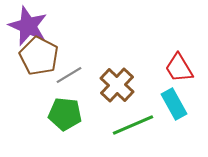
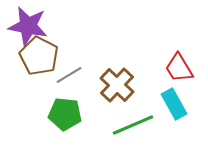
purple star: rotated 12 degrees counterclockwise
